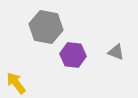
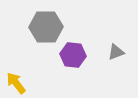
gray hexagon: rotated 12 degrees counterclockwise
gray triangle: rotated 42 degrees counterclockwise
